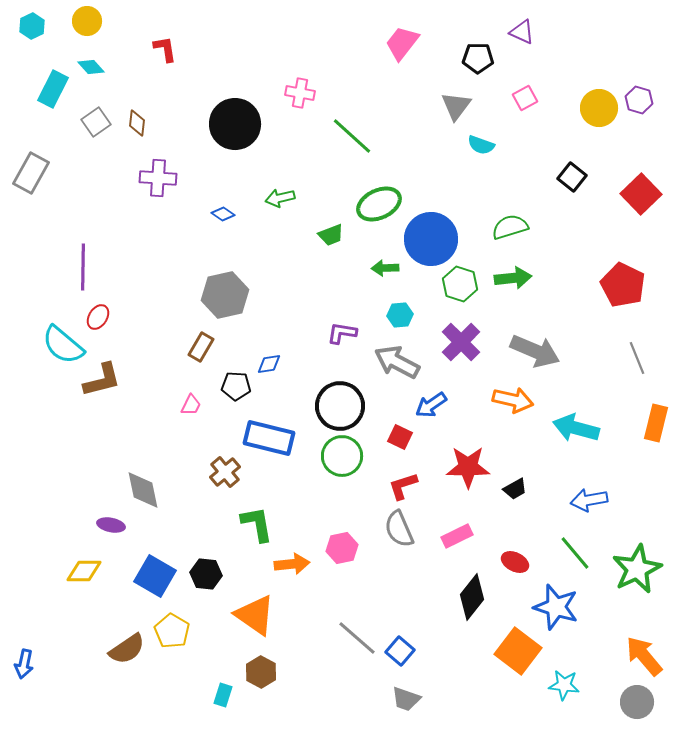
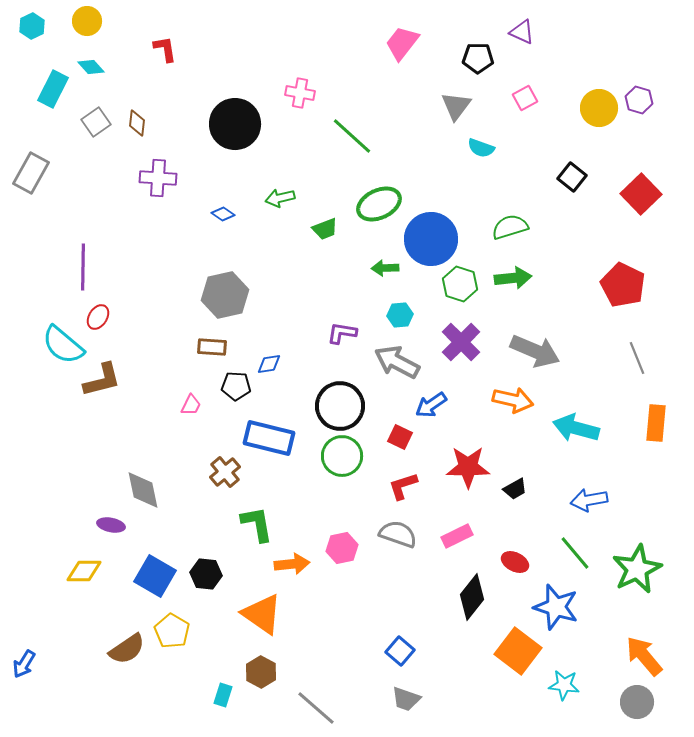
cyan semicircle at (481, 145): moved 3 px down
green trapezoid at (331, 235): moved 6 px left, 6 px up
brown rectangle at (201, 347): moved 11 px right; rotated 64 degrees clockwise
orange rectangle at (656, 423): rotated 9 degrees counterclockwise
gray semicircle at (399, 529): moved 1 px left, 5 px down; rotated 132 degrees clockwise
orange triangle at (255, 615): moved 7 px right, 1 px up
gray line at (357, 638): moved 41 px left, 70 px down
blue arrow at (24, 664): rotated 20 degrees clockwise
